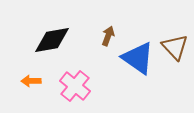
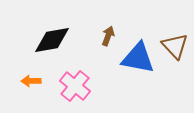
brown triangle: moved 1 px up
blue triangle: rotated 24 degrees counterclockwise
